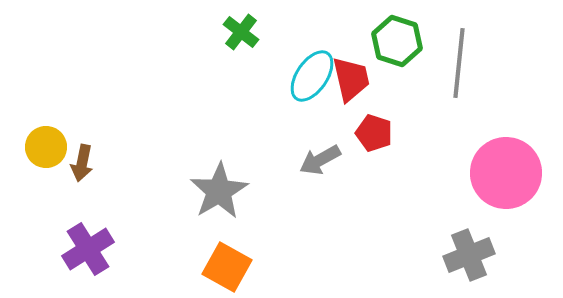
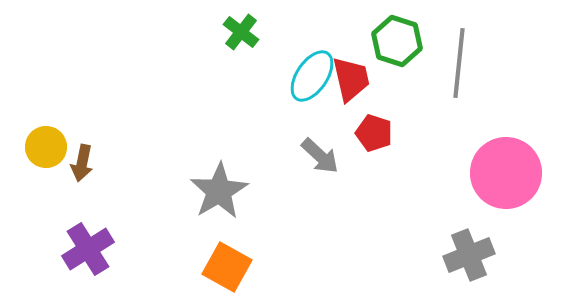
gray arrow: moved 4 px up; rotated 108 degrees counterclockwise
